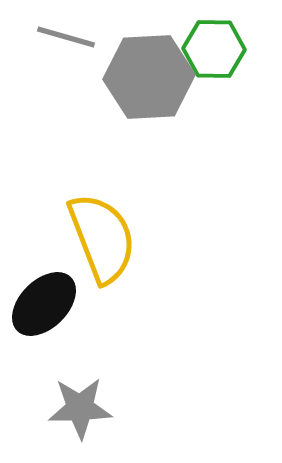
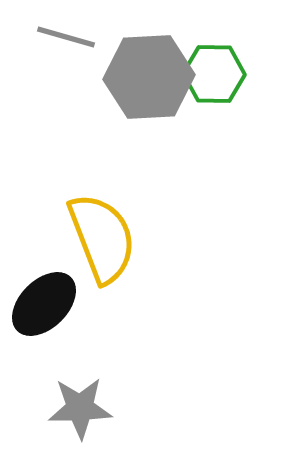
green hexagon: moved 25 px down
